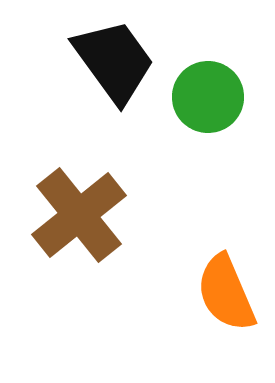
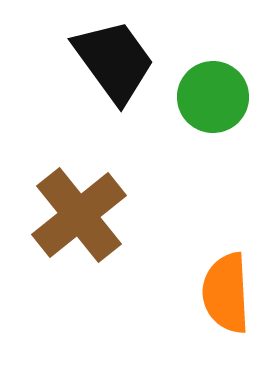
green circle: moved 5 px right
orange semicircle: rotated 20 degrees clockwise
